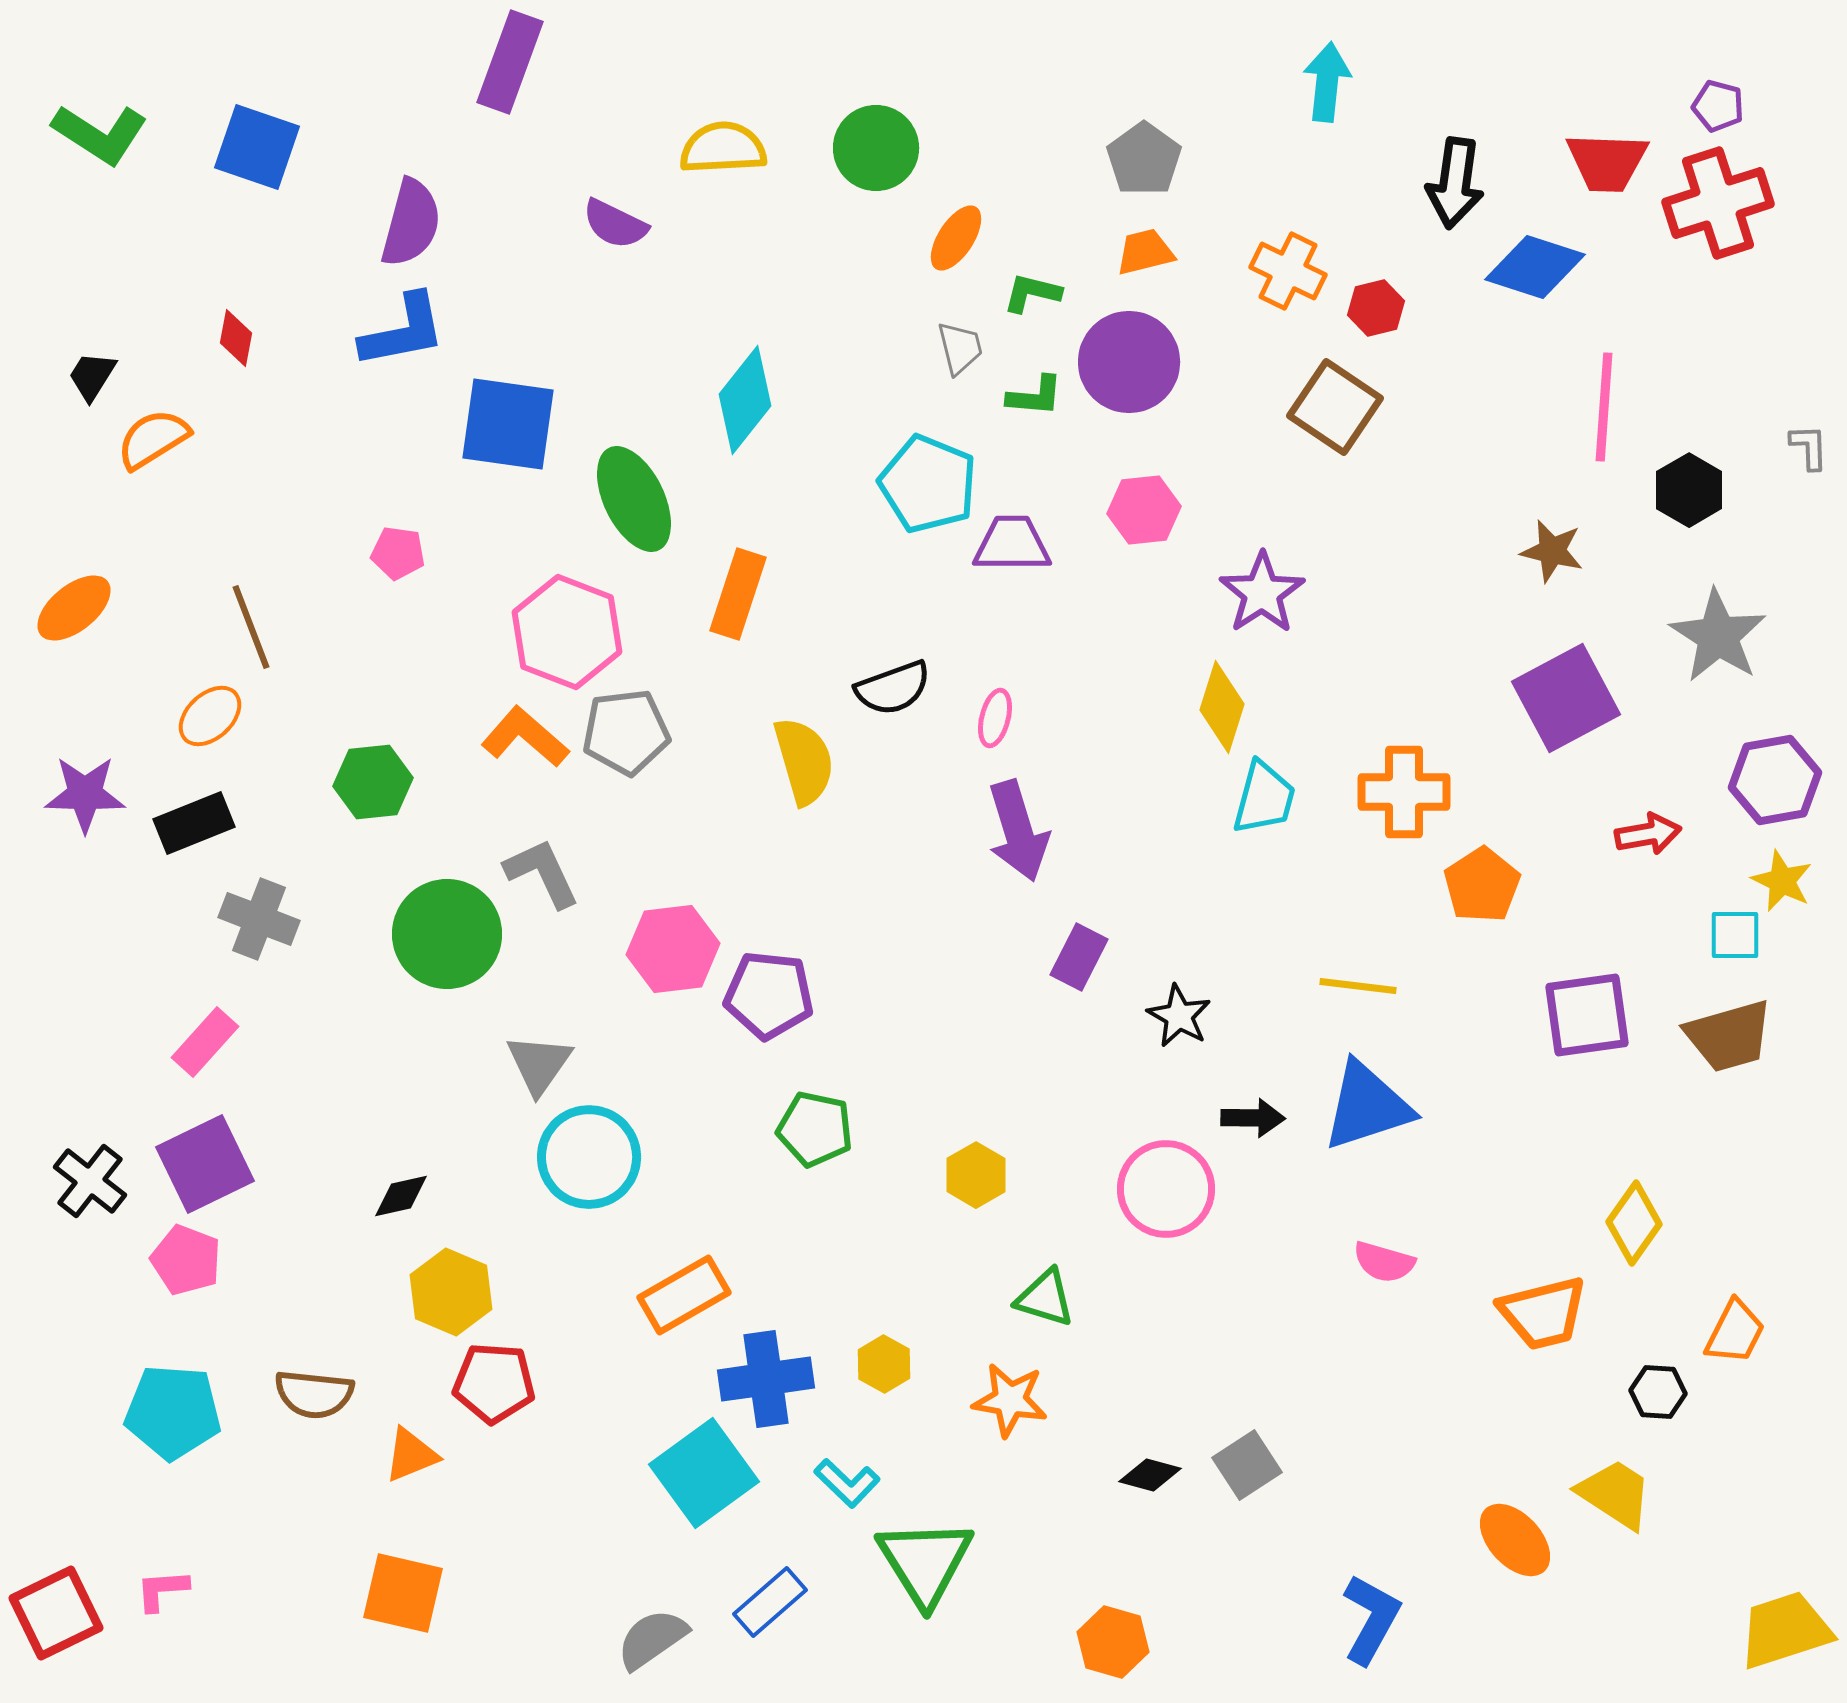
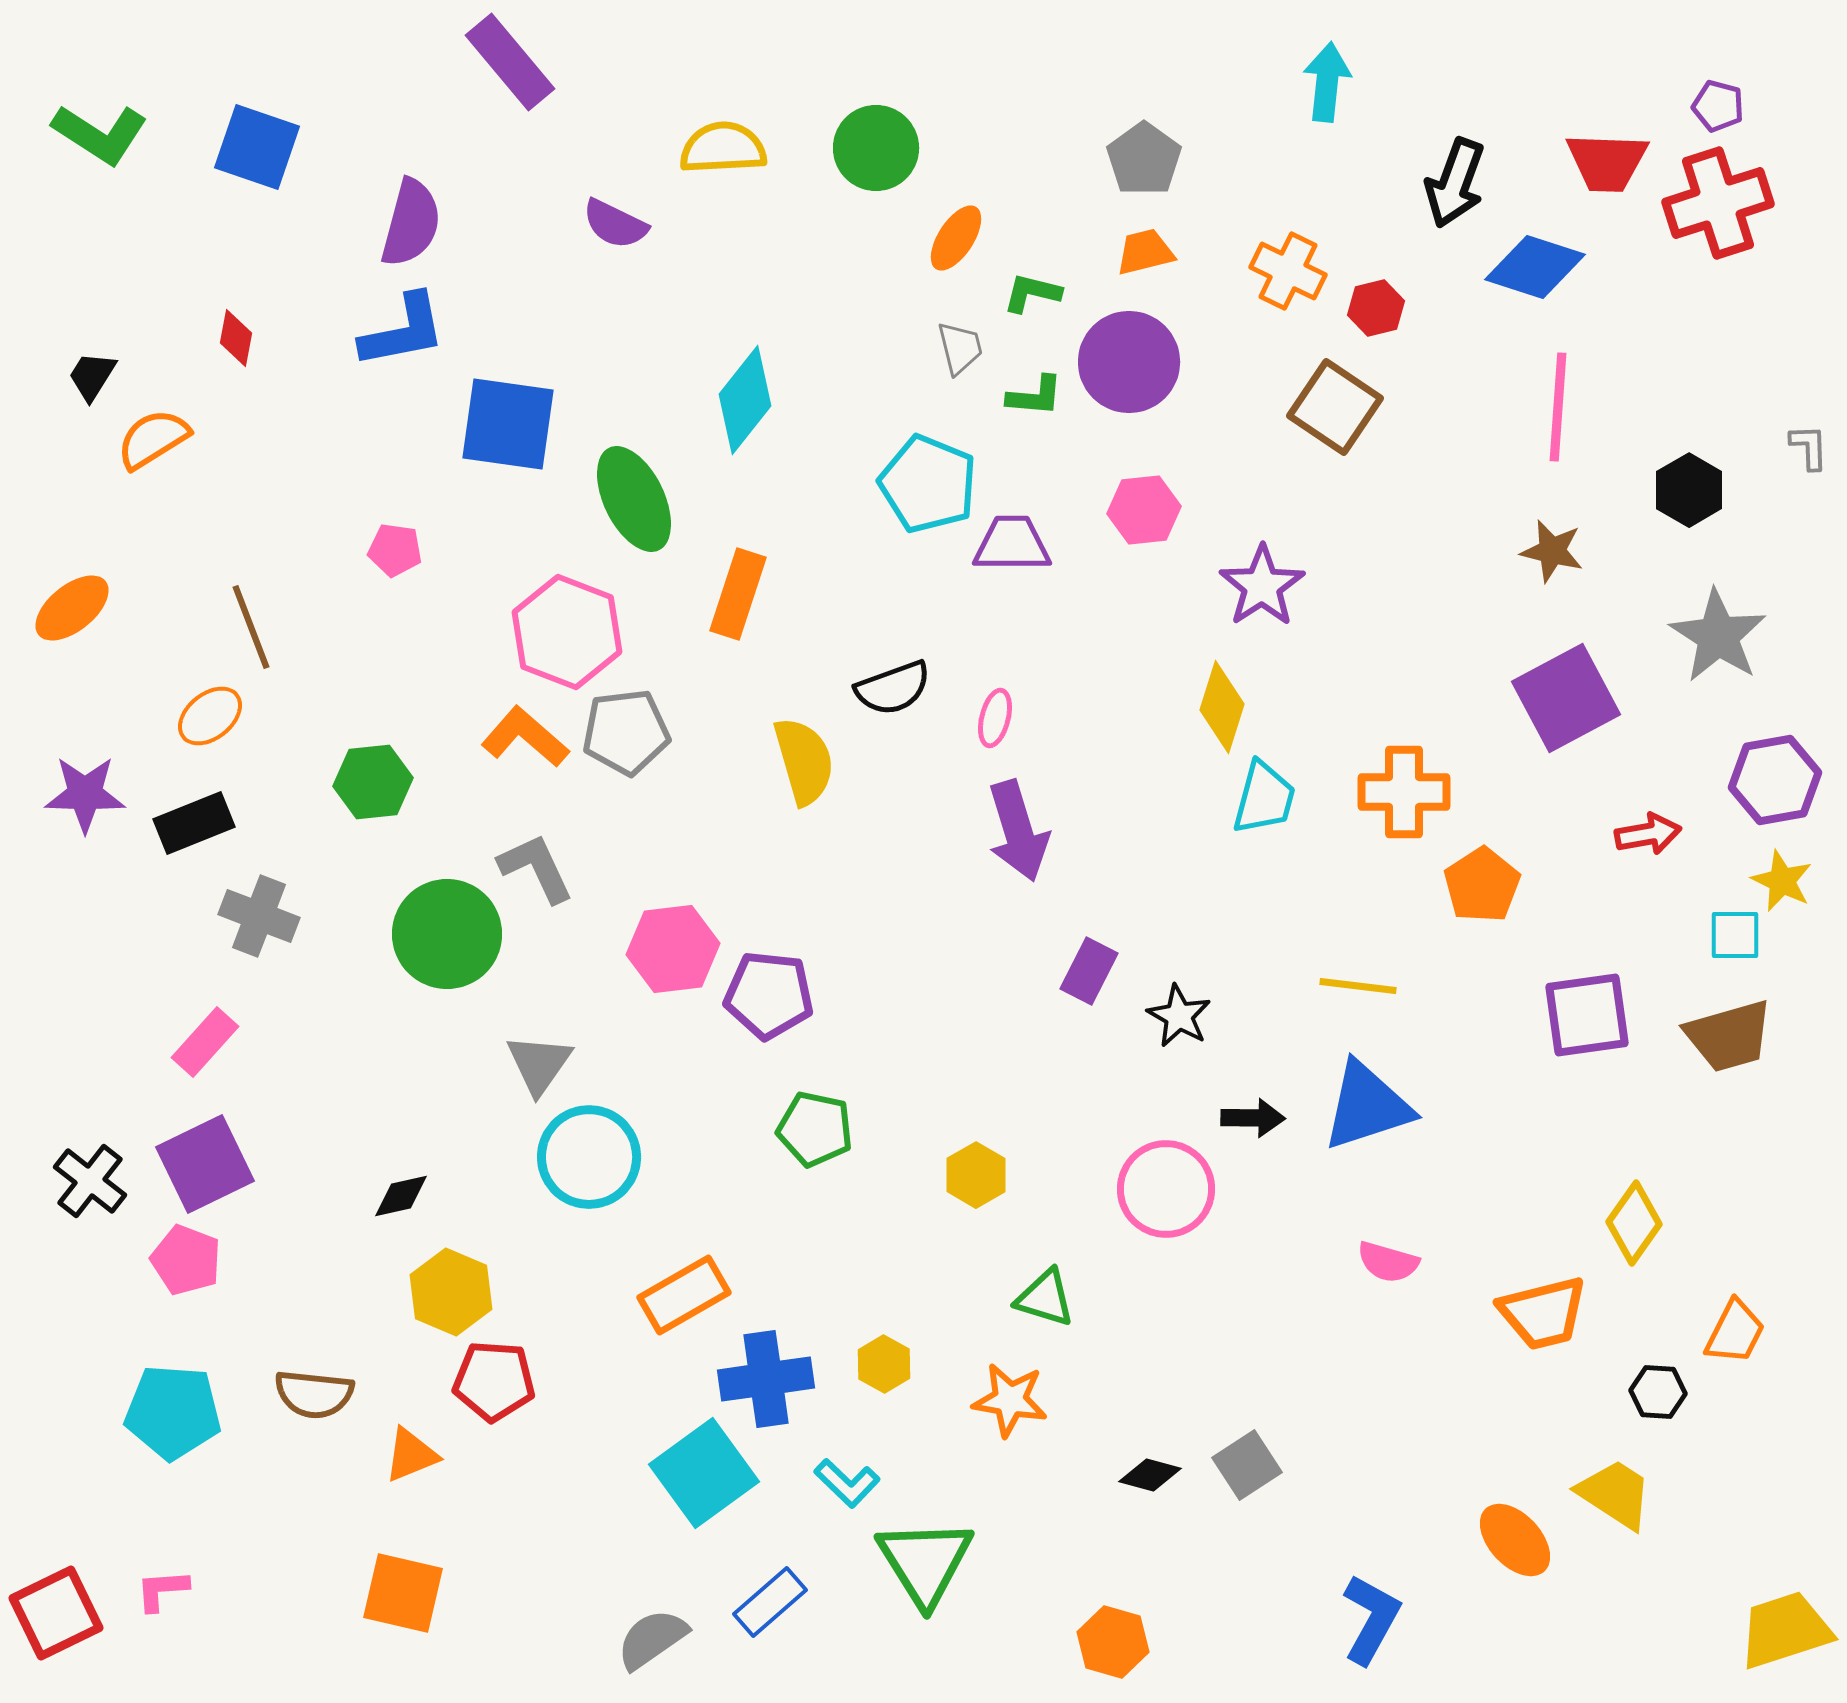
purple rectangle at (510, 62): rotated 60 degrees counterclockwise
black arrow at (1455, 183): rotated 12 degrees clockwise
pink line at (1604, 407): moved 46 px left
pink pentagon at (398, 553): moved 3 px left, 3 px up
purple star at (1262, 593): moved 7 px up
orange ellipse at (74, 608): moved 2 px left
orange ellipse at (210, 716): rotated 4 degrees clockwise
gray L-shape at (542, 873): moved 6 px left, 5 px up
gray cross at (259, 919): moved 3 px up
purple rectangle at (1079, 957): moved 10 px right, 14 px down
pink semicircle at (1384, 1262): moved 4 px right
red pentagon at (494, 1383): moved 2 px up
